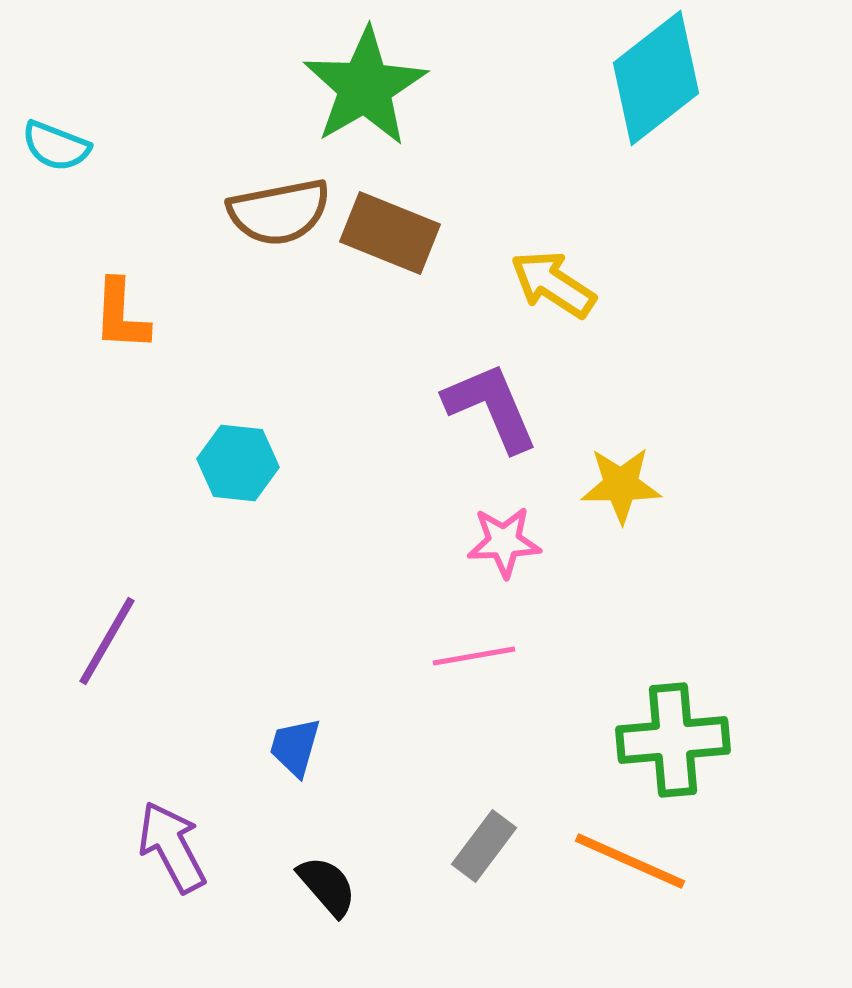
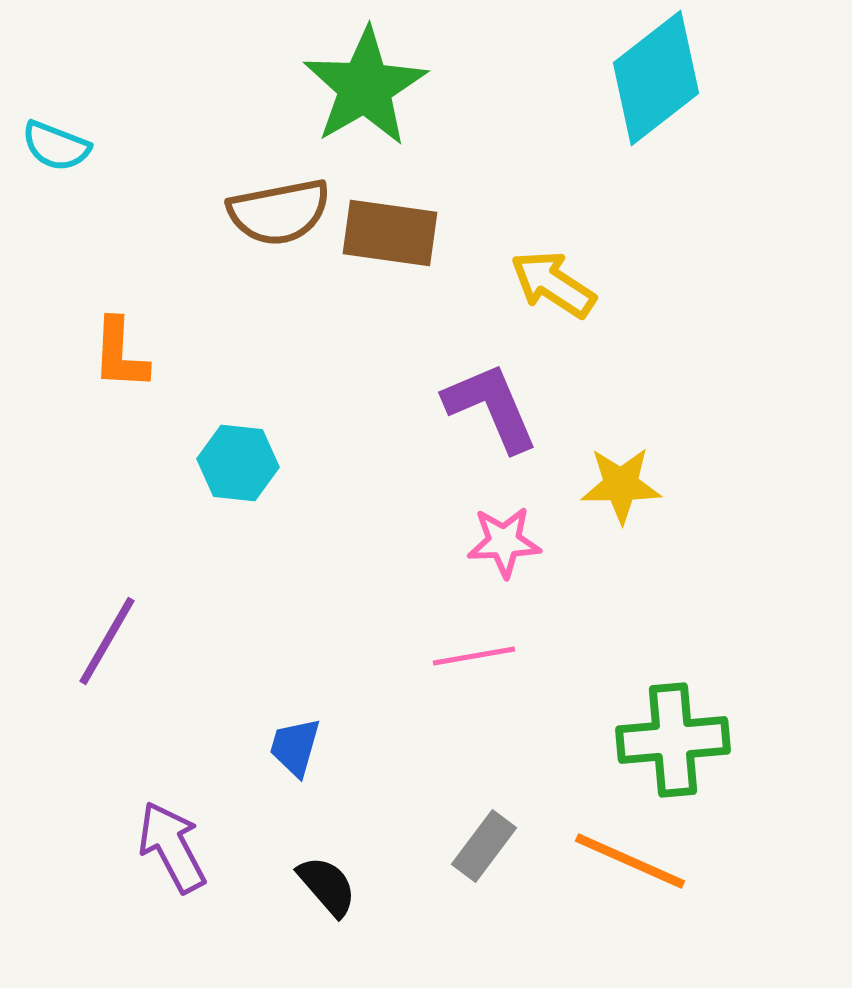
brown rectangle: rotated 14 degrees counterclockwise
orange L-shape: moved 1 px left, 39 px down
